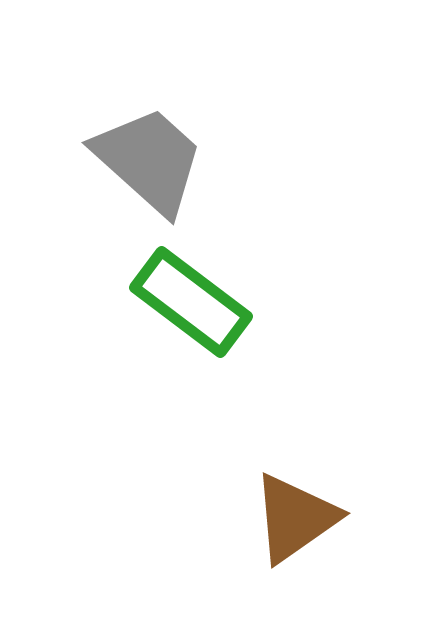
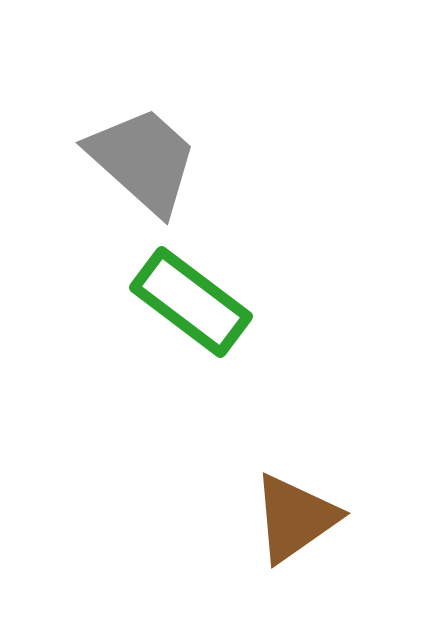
gray trapezoid: moved 6 px left
